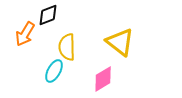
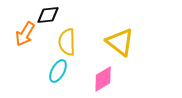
black diamond: rotated 15 degrees clockwise
yellow semicircle: moved 5 px up
cyan ellipse: moved 4 px right
